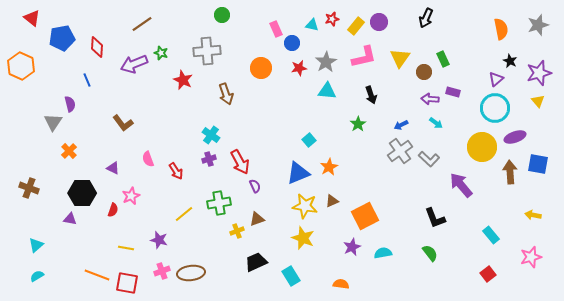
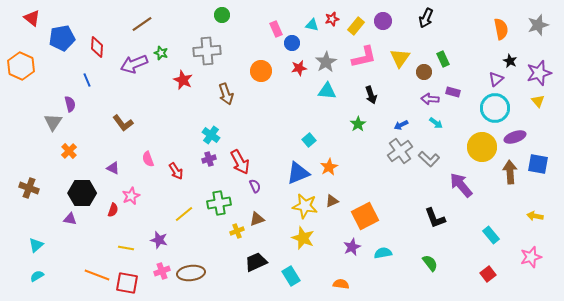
purple circle at (379, 22): moved 4 px right, 1 px up
orange circle at (261, 68): moved 3 px down
yellow arrow at (533, 215): moved 2 px right, 1 px down
green semicircle at (430, 253): moved 10 px down
